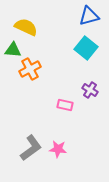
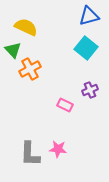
green triangle: rotated 42 degrees clockwise
purple cross: rotated 35 degrees clockwise
pink rectangle: rotated 14 degrees clockwise
gray L-shape: moved 1 px left, 6 px down; rotated 128 degrees clockwise
